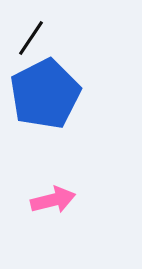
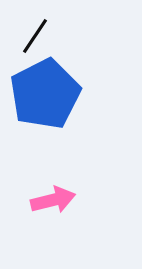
black line: moved 4 px right, 2 px up
